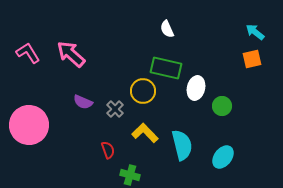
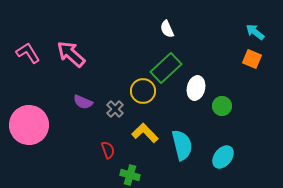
orange square: rotated 36 degrees clockwise
green rectangle: rotated 56 degrees counterclockwise
